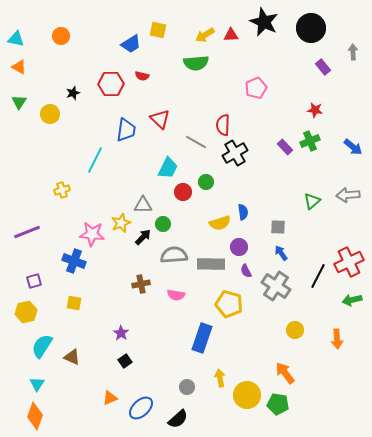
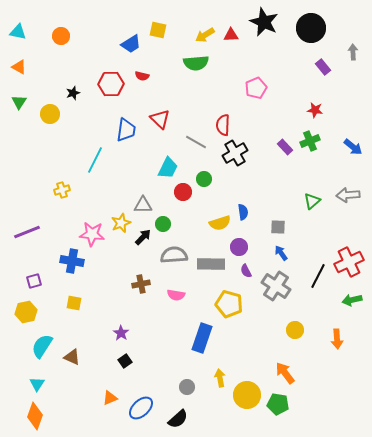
cyan triangle at (16, 39): moved 2 px right, 7 px up
green circle at (206, 182): moved 2 px left, 3 px up
blue cross at (74, 261): moved 2 px left; rotated 10 degrees counterclockwise
